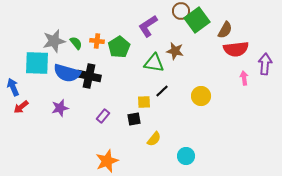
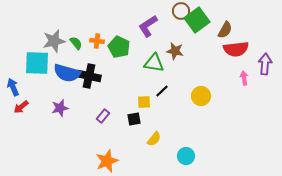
green pentagon: rotated 15 degrees counterclockwise
